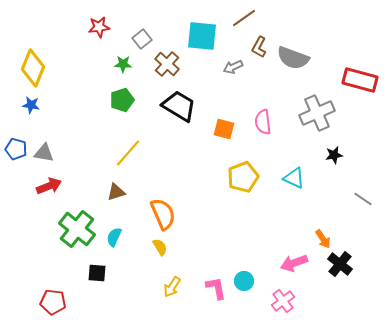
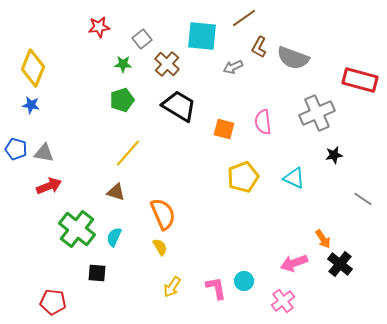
brown triangle: rotated 36 degrees clockwise
